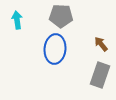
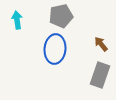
gray pentagon: rotated 15 degrees counterclockwise
